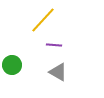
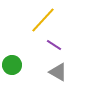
purple line: rotated 28 degrees clockwise
